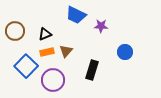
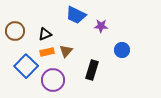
blue circle: moved 3 px left, 2 px up
